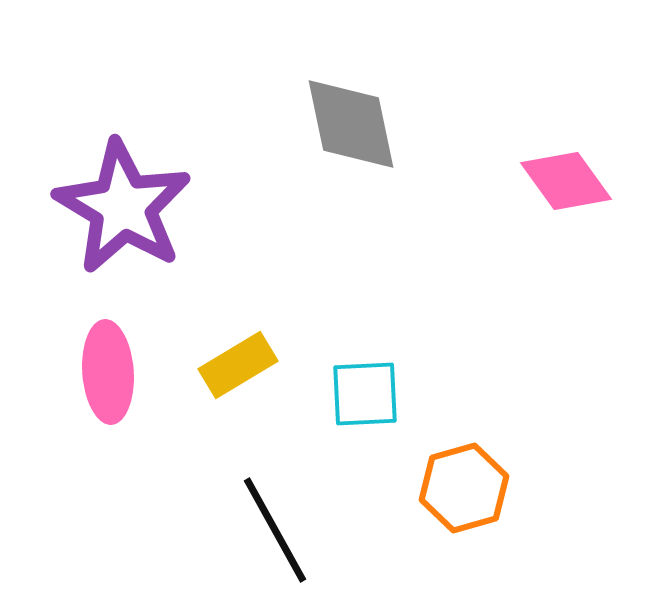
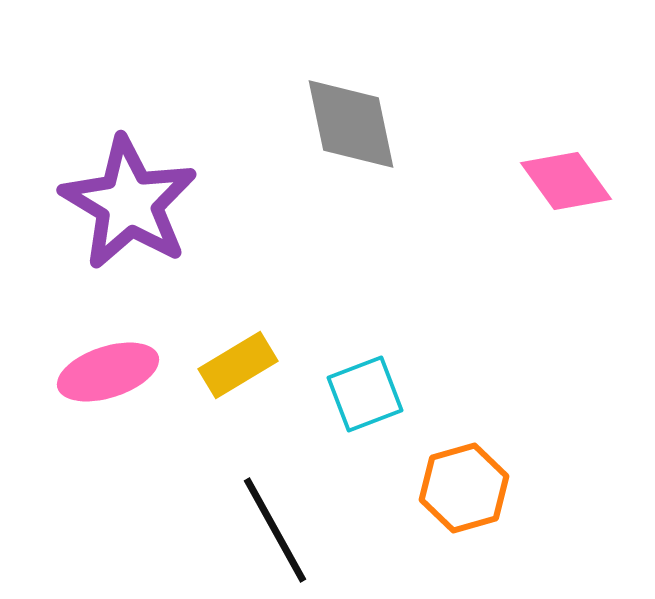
purple star: moved 6 px right, 4 px up
pink ellipse: rotated 76 degrees clockwise
cyan square: rotated 18 degrees counterclockwise
